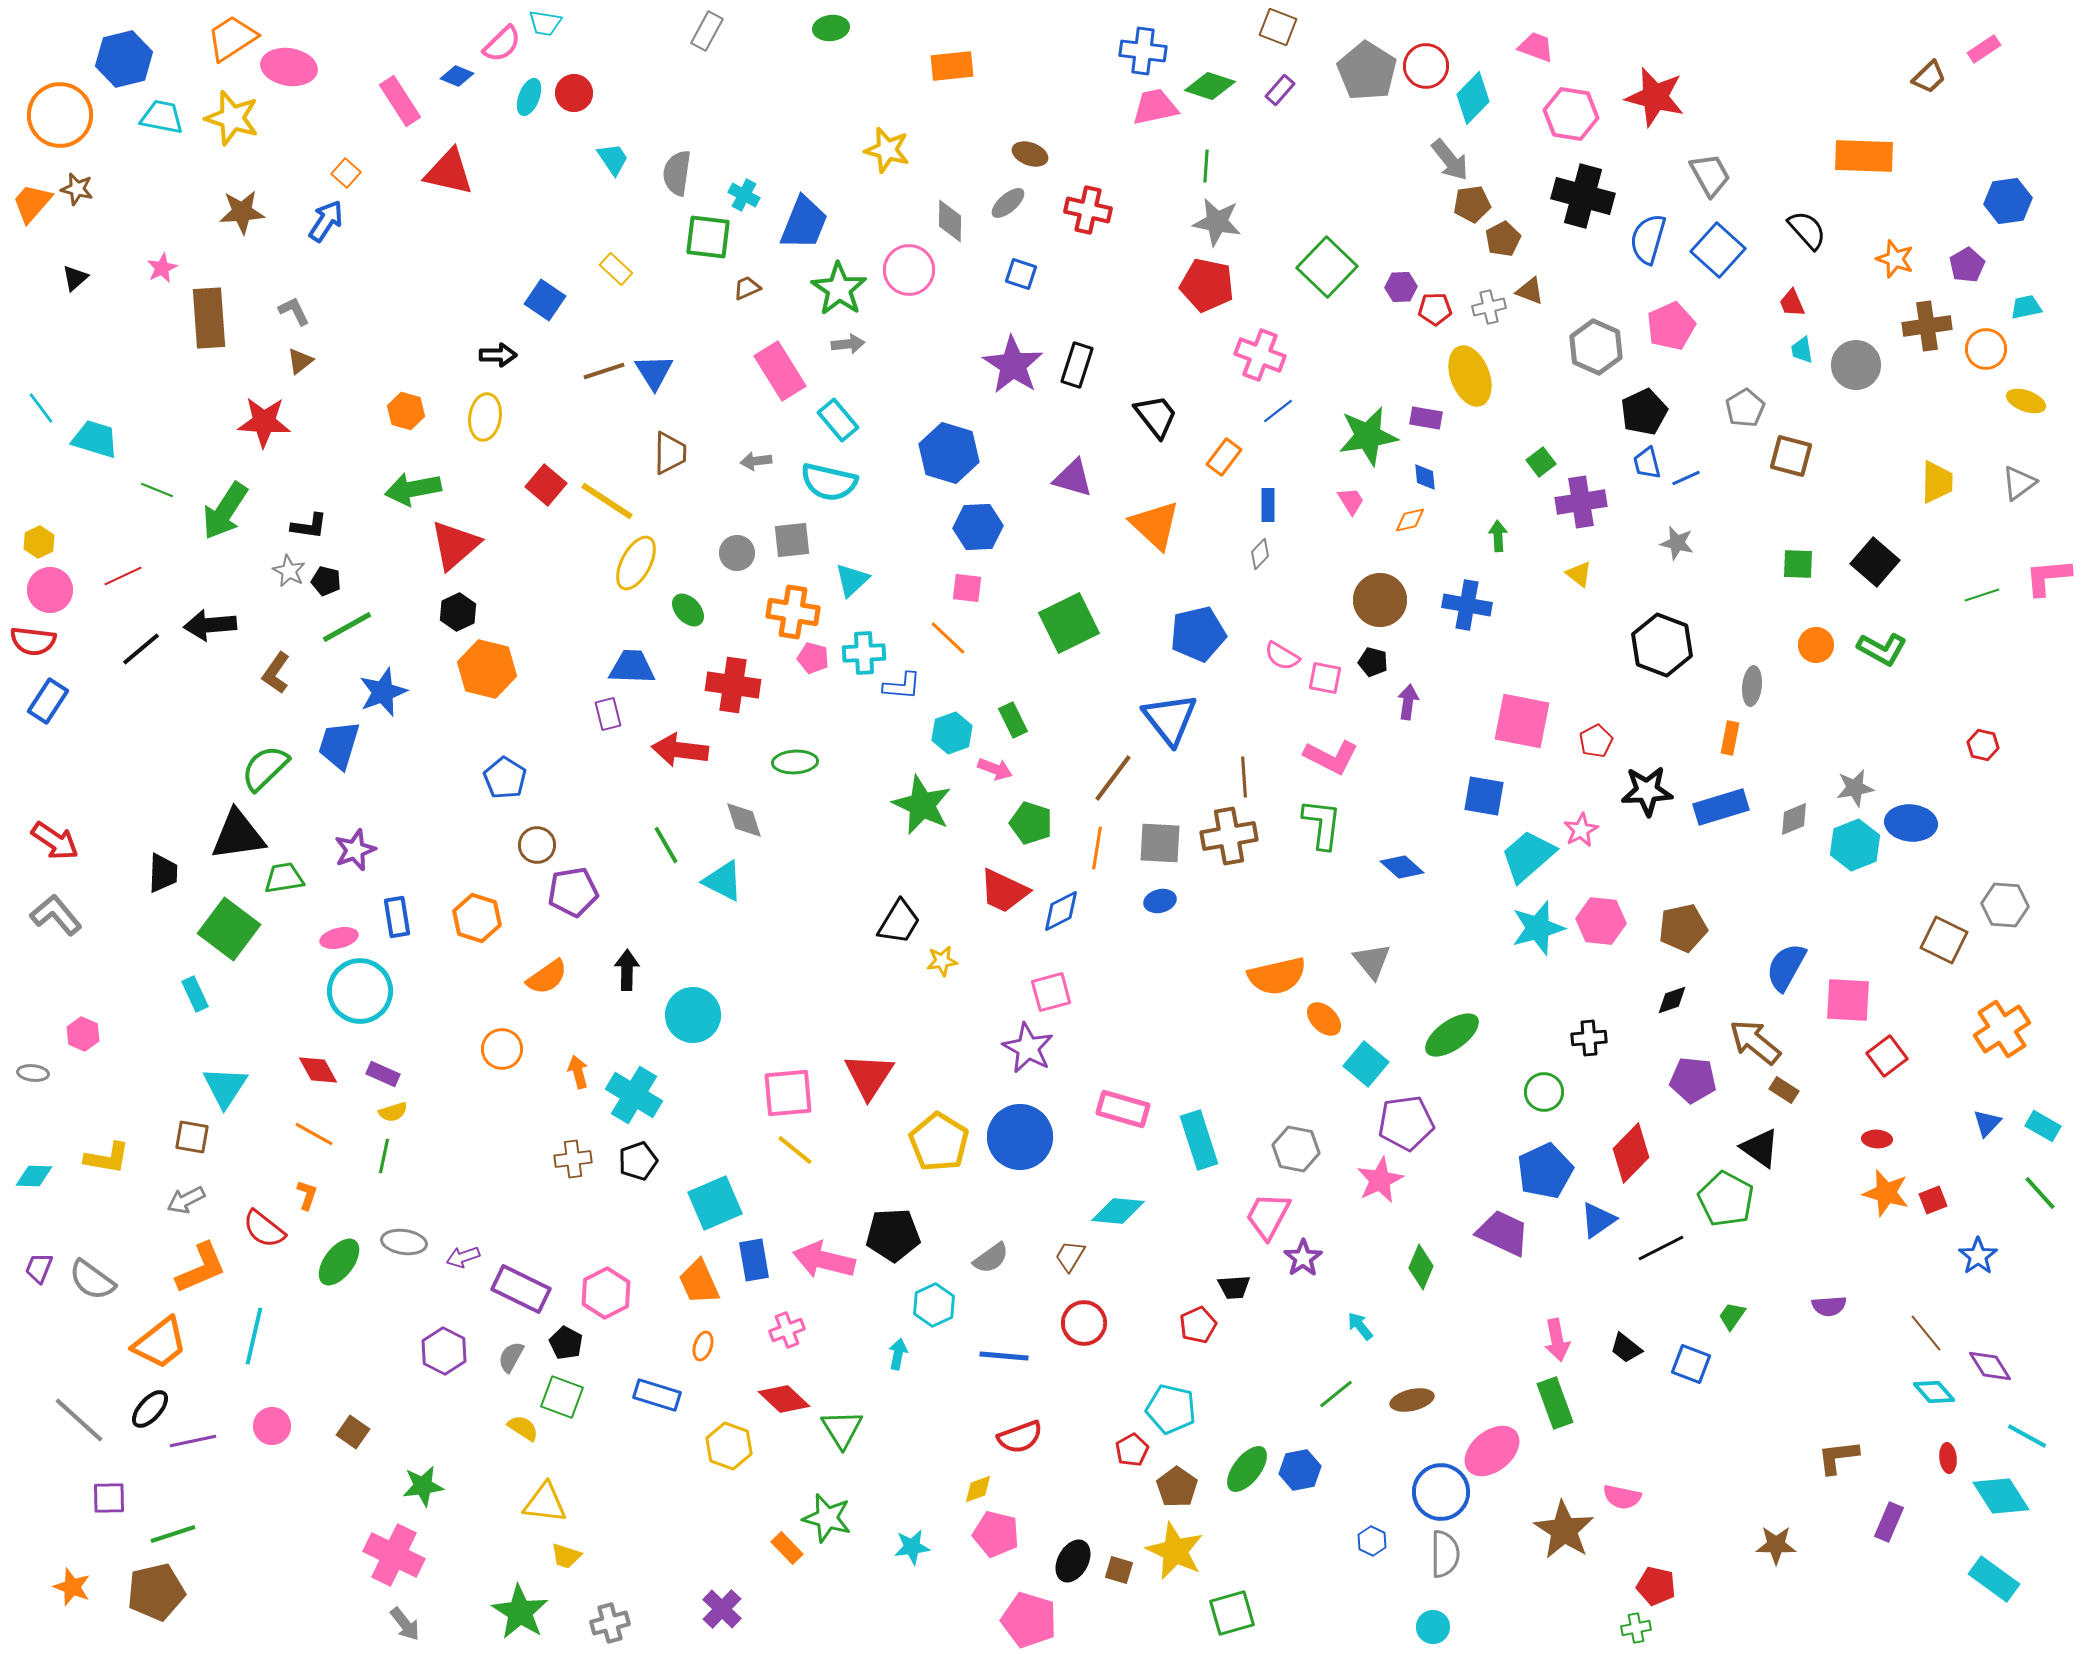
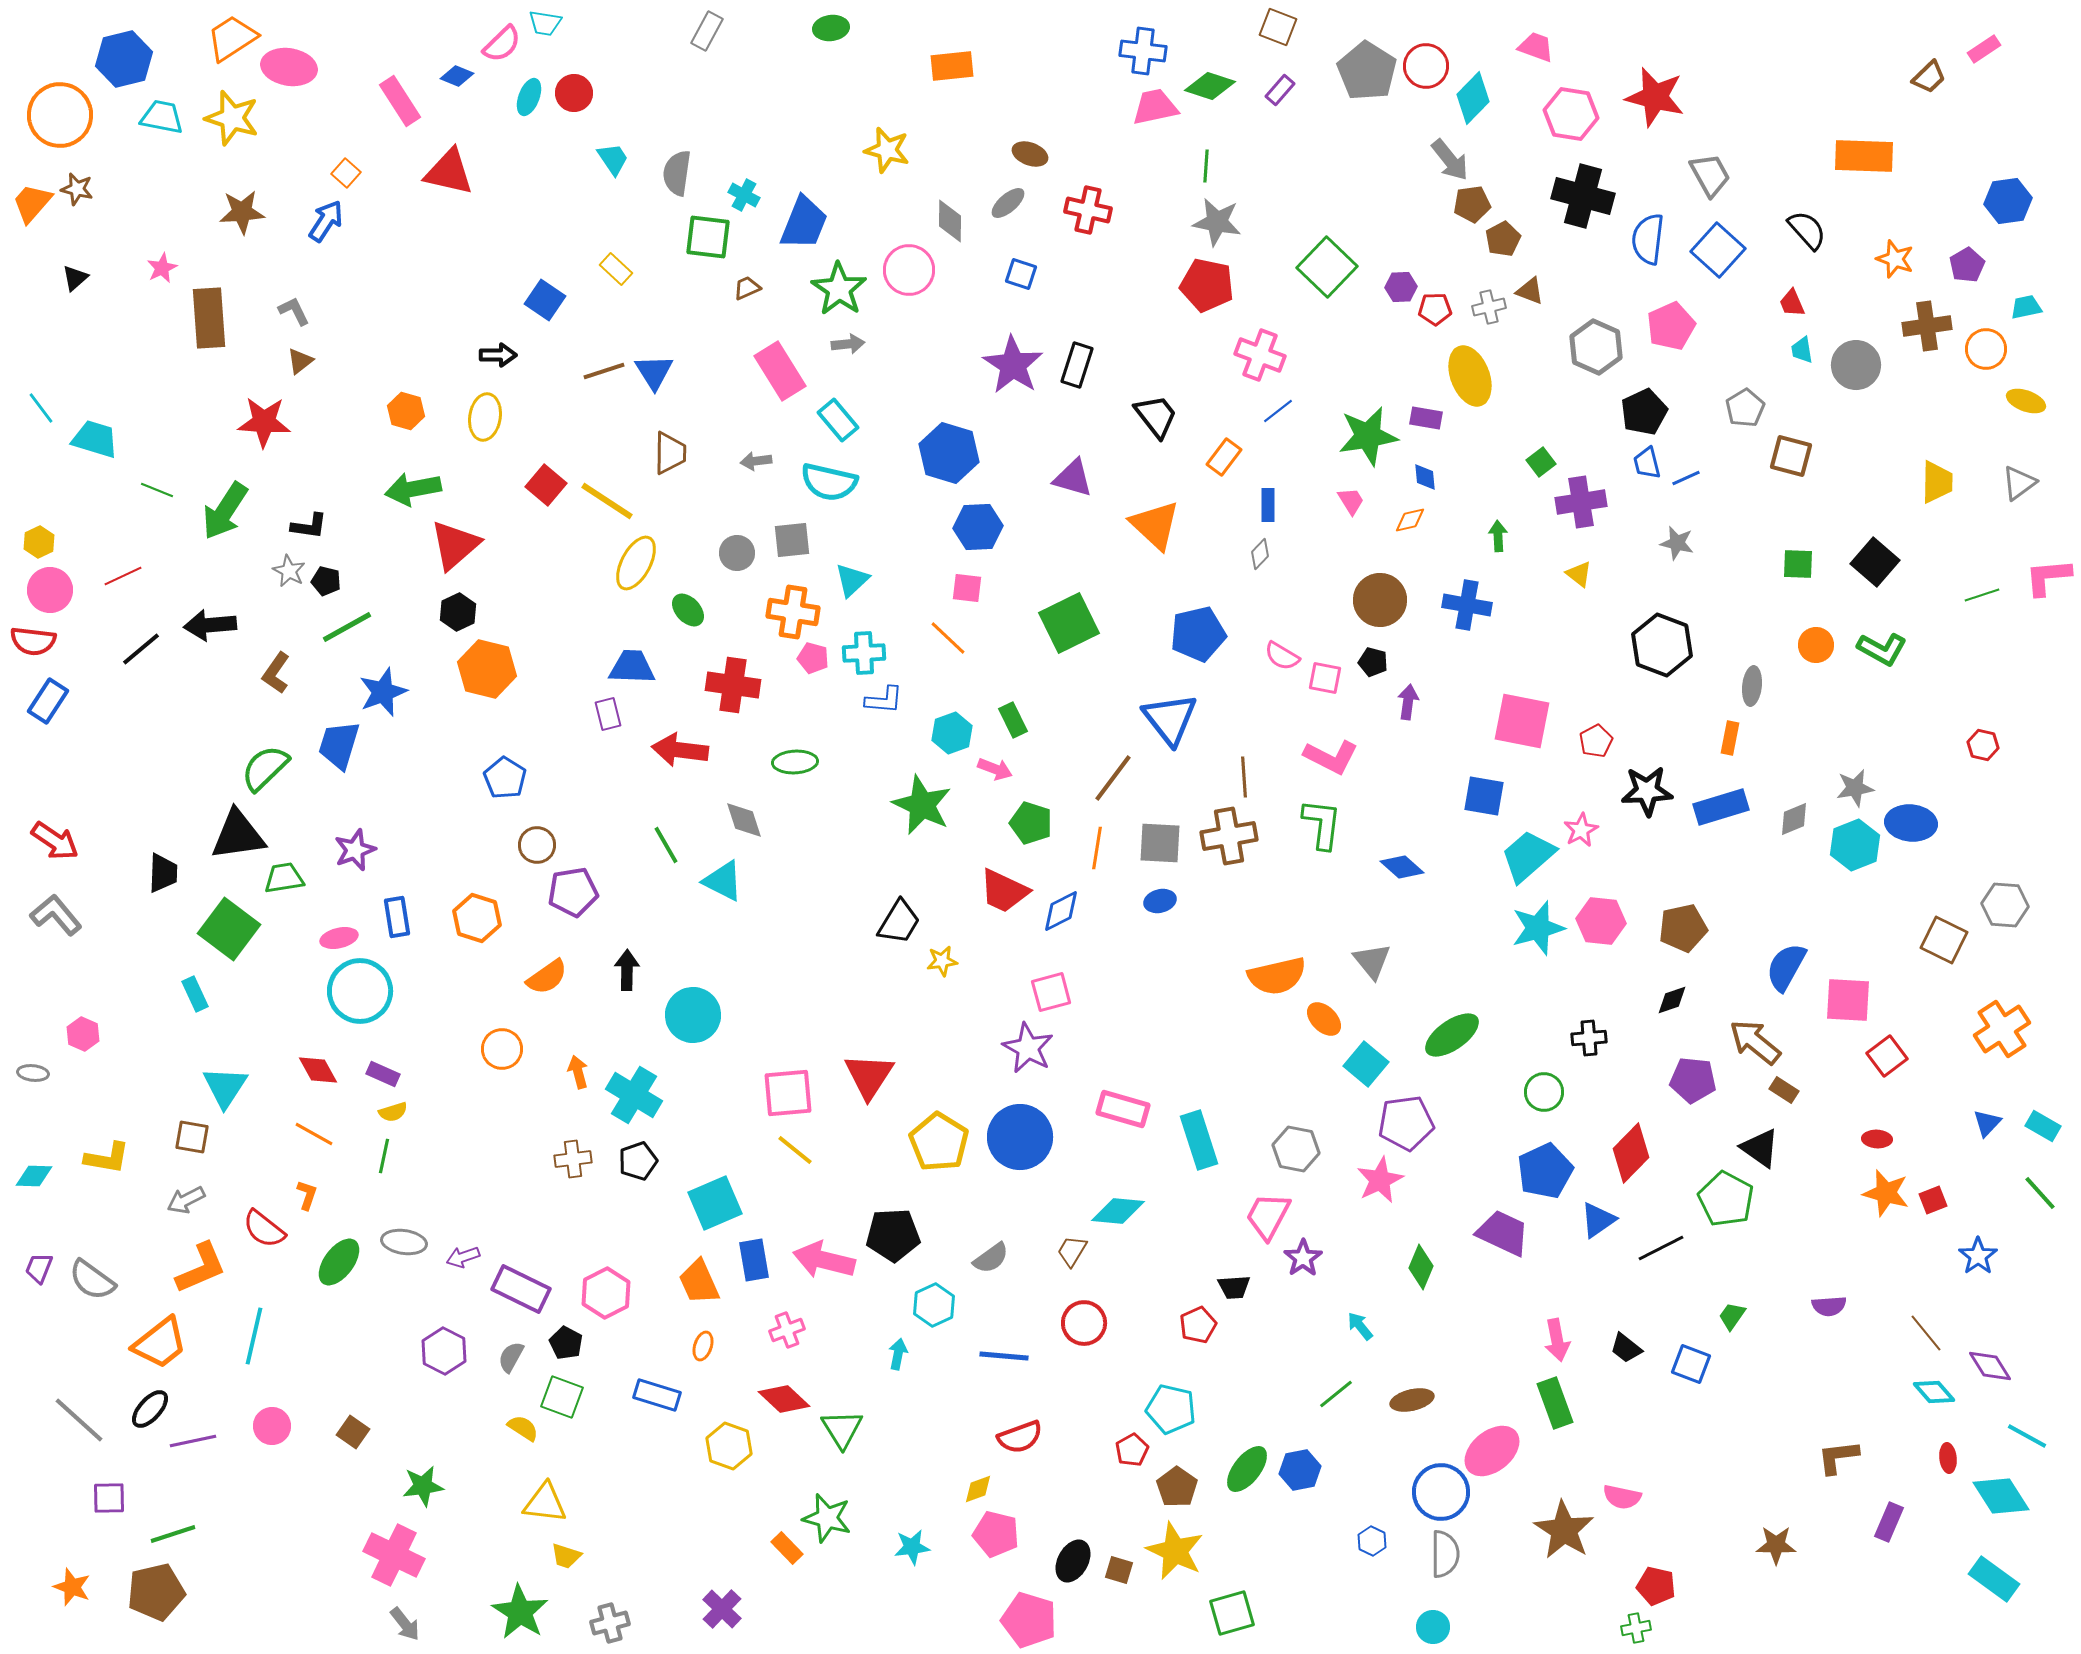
blue semicircle at (1648, 239): rotated 9 degrees counterclockwise
blue L-shape at (902, 686): moved 18 px left, 14 px down
brown trapezoid at (1070, 1256): moved 2 px right, 5 px up
